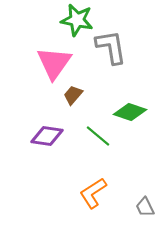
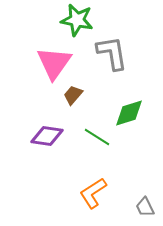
gray L-shape: moved 1 px right, 6 px down
green diamond: moved 1 px left, 1 px down; rotated 36 degrees counterclockwise
green line: moved 1 px left, 1 px down; rotated 8 degrees counterclockwise
